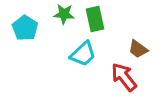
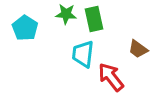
green star: moved 2 px right
green rectangle: moved 1 px left
cyan trapezoid: rotated 140 degrees clockwise
red arrow: moved 13 px left
